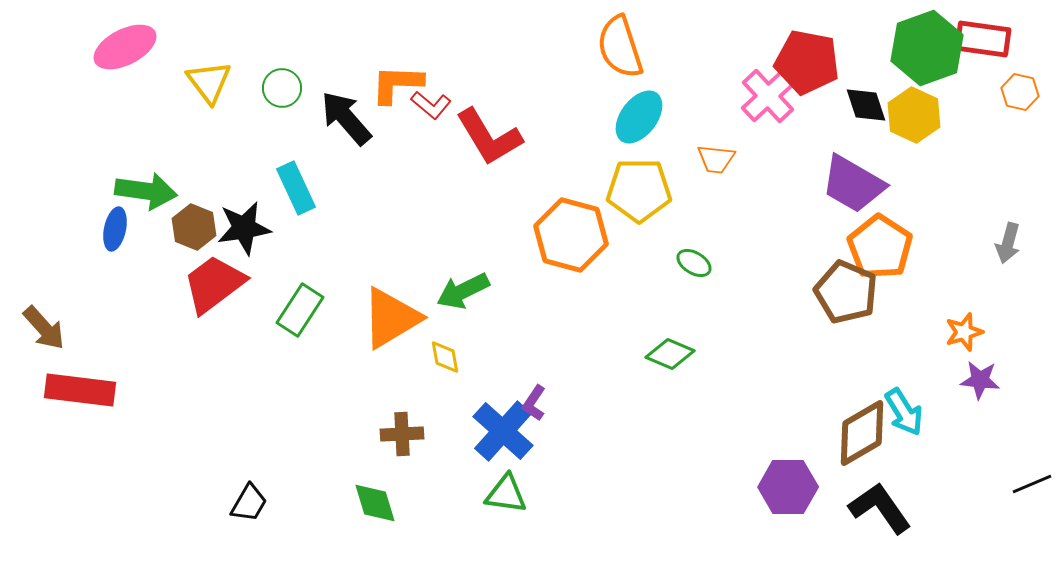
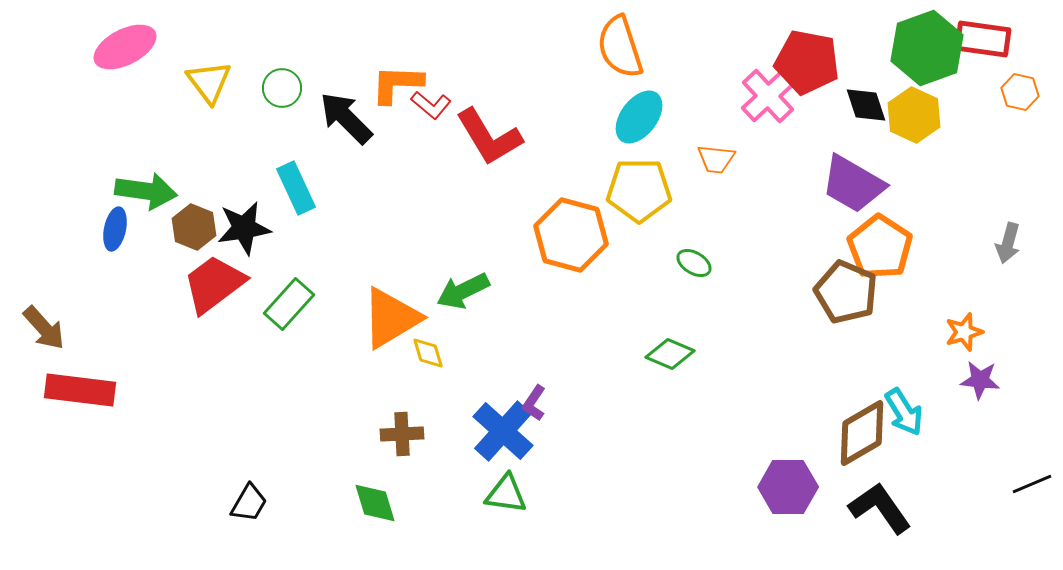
black arrow at (346, 118): rotated 4 degrees counterclockwise
green rectangle at (300, 310): moved 11 px left, 6 px up; rotated 9 degrees clockwise
yellow diamond at (445, 357): moved 17 px left, 4 px up; rotated 6 degrees counterclockwise
